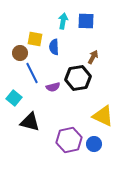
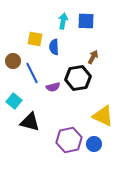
brown circle: moved 7 px left, 8 px down
cyan square: moved 3 px down
